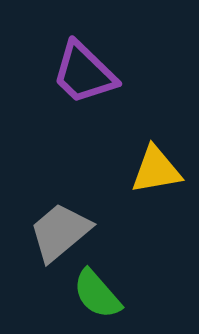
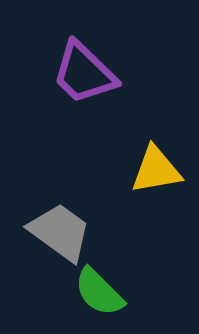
gray trapezoid: rotated 76 degrees clockwise
green semicircle: moved 2 px right, 2 px up; rotated 4 degrees counterclockwise
